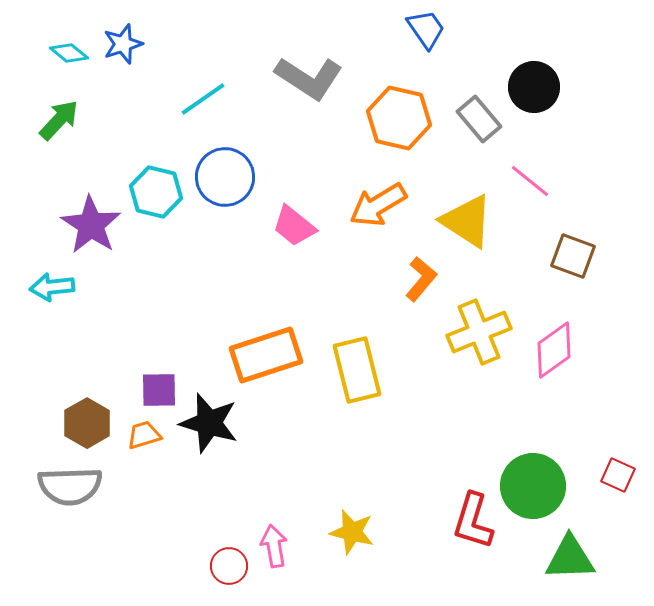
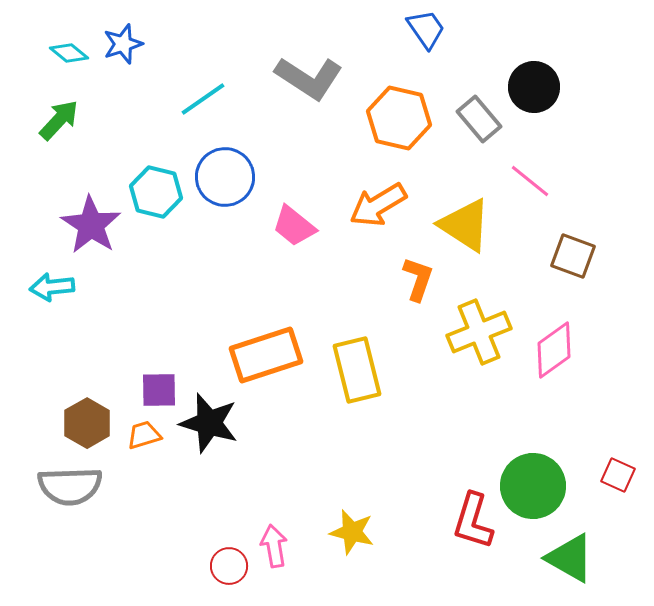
yellow triangle: moved 2 px left, 4 px down
orange L-shape: moved 3 px left; rotated 21 degrees counterclockwise
green triangle: rotated 32 degrees clockwise
